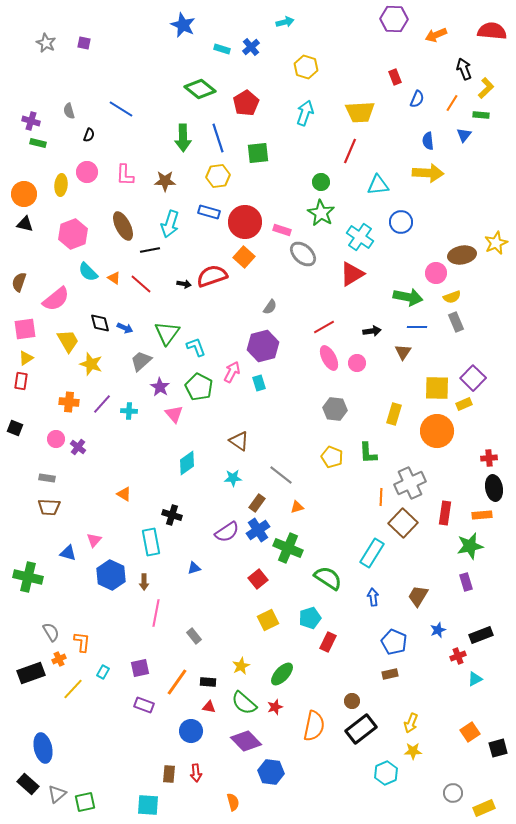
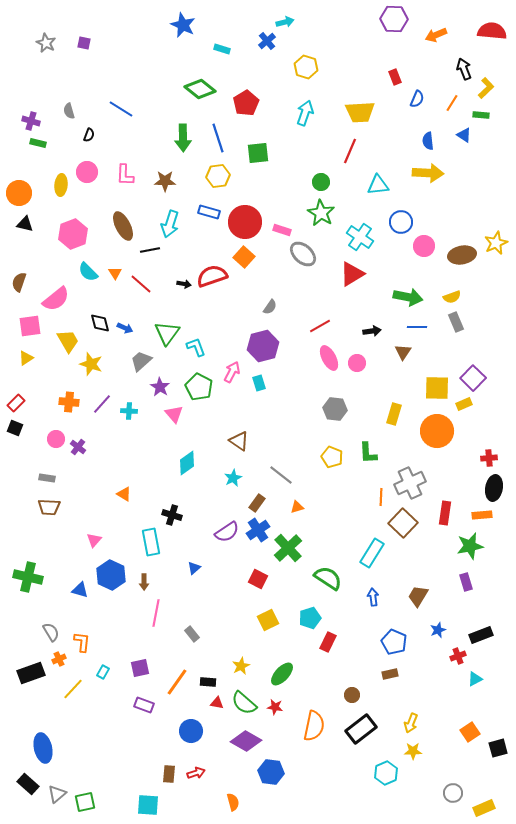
blue cross at (251, 47): moved 16 px right, 6 px up
blue triangle at (464, 135): rotated 35 degrees counterclockwise
orange circle at (24, 194): moved 5 px left, 1 px up
pink circle at (436, 273): moved 12 px left, 27 px up
orange triangle at (114, 278): moved 1 px right, 5 px up; rotated 24 degrees clockwise
red line at (324, 327): moved 4 px left, 1 px up
pink square at (25, 329): moved 5 px right, 3 px up
red rectangle at (21, 381): moved 5 px left, 22 px down; rotated 36 degrees clockwise
cyan star at (233, 478): rotated 24 degrees counterclockwise
black ellipse at (494, 488): rotated 20 degrees clockwise
green cross at (288, 548): rotated 24 degrees clockwise
blue triangle at (68, 553): moved 12 px right, 37 px down
blue triangle at (194, 568): rotated 24 degrees counterclockwise
red square at (258, 579): rotated 24 degrees counterclockwise
gray rectangle at (194, 636): moved 2 px left, 2 px up
brown circle at (352, 701): moved 6 px up
red triangle at (209, 707): moved 8 px right, 4 px up
red star at (275, 707): rotated 28 degrees clockwise
purple diamond at (246, 741): rotated 16 degrees counterclockwise
red arrow at (196, 773): rotated 102 degrees counterclockwise
